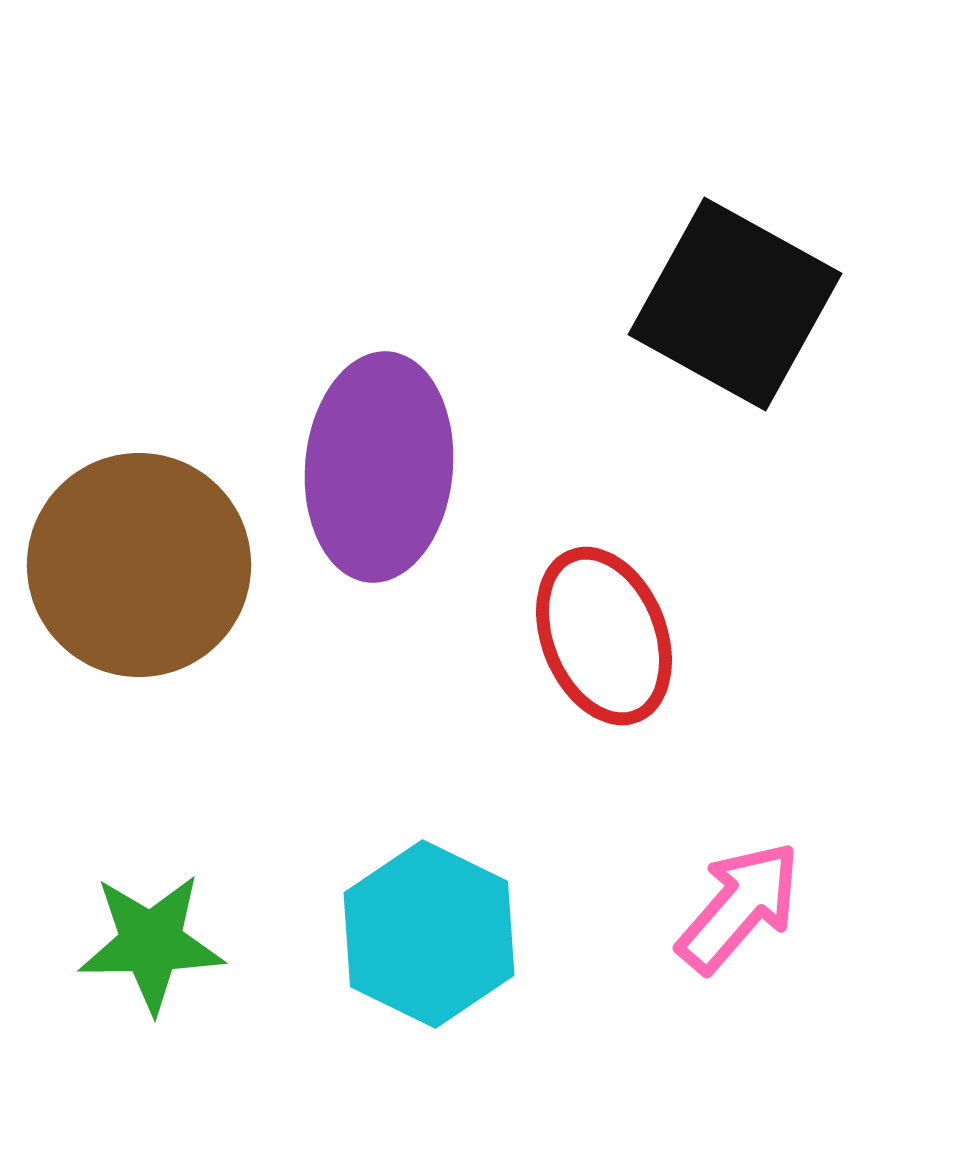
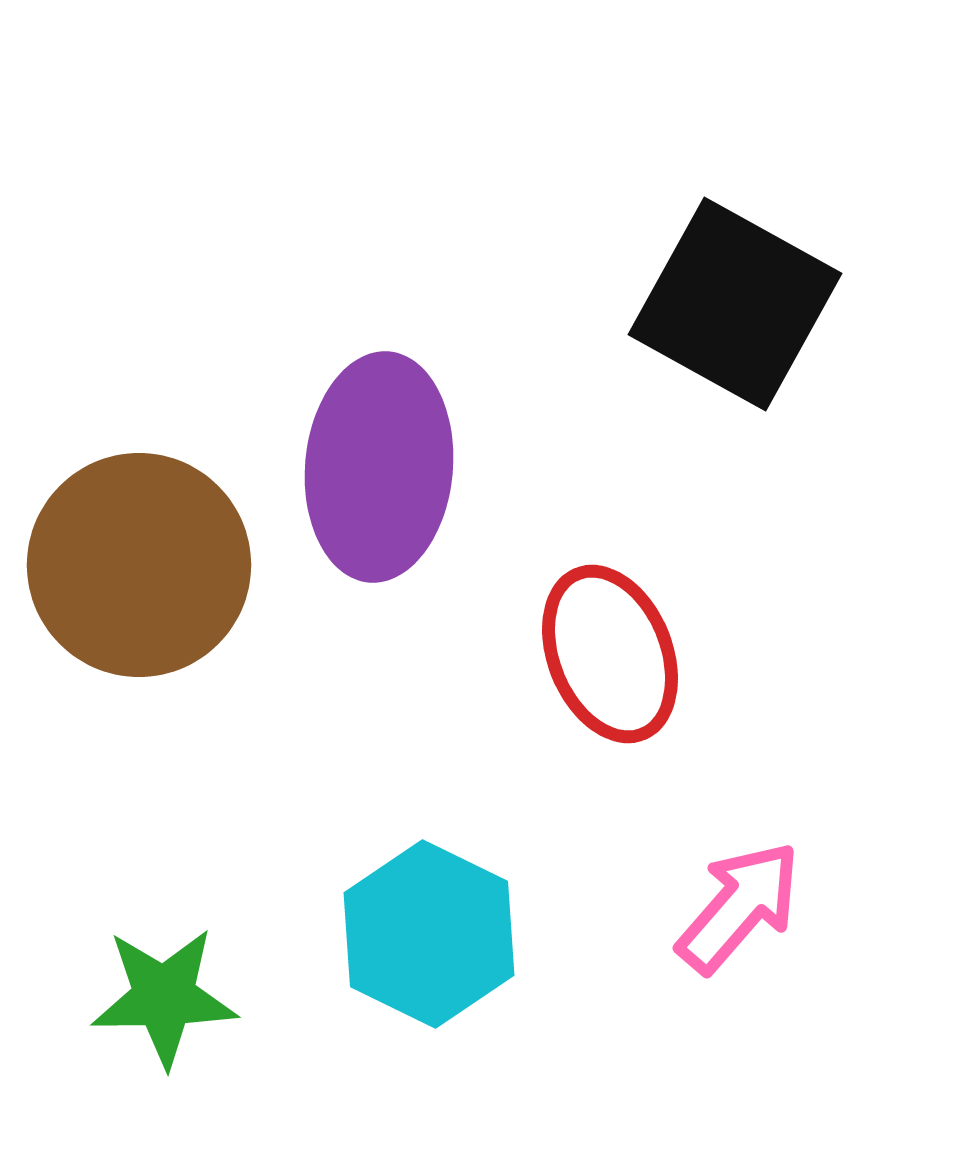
red ellipse: moved 6 px right, 18 px down
green star: moved 13 px right, 54 px down
